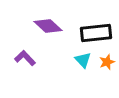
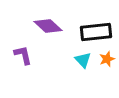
black rectangle: moved 1 px up
purple L-shape: moved 2 px left, 3 px up; rotated 30 degrees clockwise
orange star: moved 3 px up
